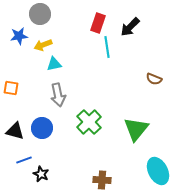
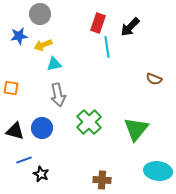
cyan ellipse: rotated 56 degrees counterclockwise
